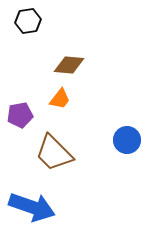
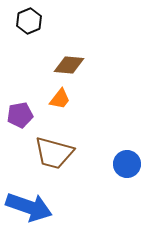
black hexagon: moved 1 px right; rotated 15 degrees counterclockwise
blue circle: moved 24 px down
brown trapezoid: rotated 30 degrees counterclockwise
blue arrow: moved 3 px left
